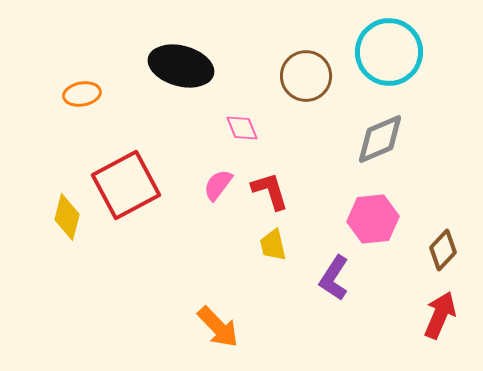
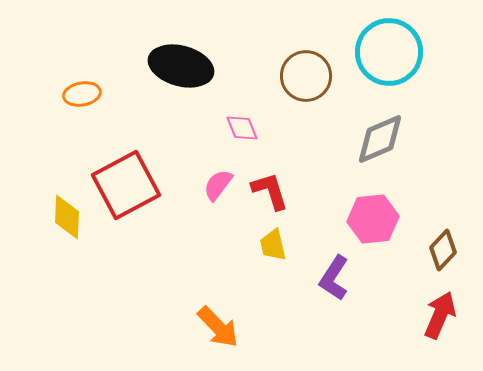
yellow diamond: rotated 12 degrees counterclockwise
